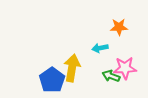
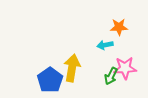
cyan arrow: moved 5 px right, 3 px up
green arrow: rotated 84 degrees counterclockwise
blue pentagon: moved 2 px left
